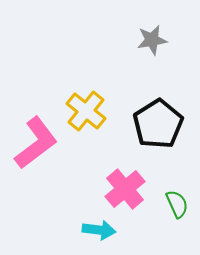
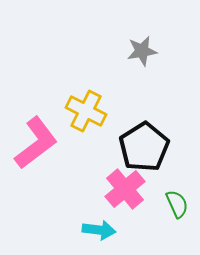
gray star: moved 10 px left, 11 px down
yellow cross: rotated 12 degrees counterclockwise
black pentagon: moved 14 px left, 23 px down
